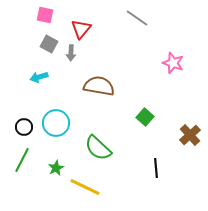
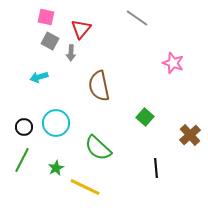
pink square: moved 1 px right, 2 px down
gray square: moved 1 px right, 3 px up
brown semicircle: rotated 112 degrees counterclockwise
